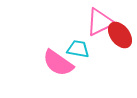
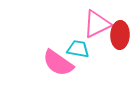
pink triangle: moved 3 px left, 2 px down
red ellipse: rotated 40 degrees clockwise
